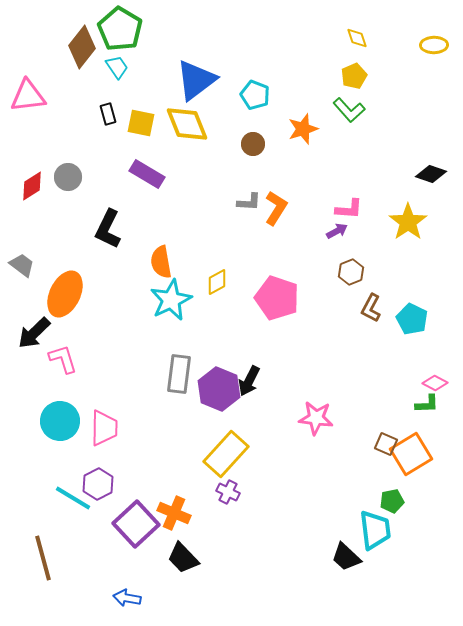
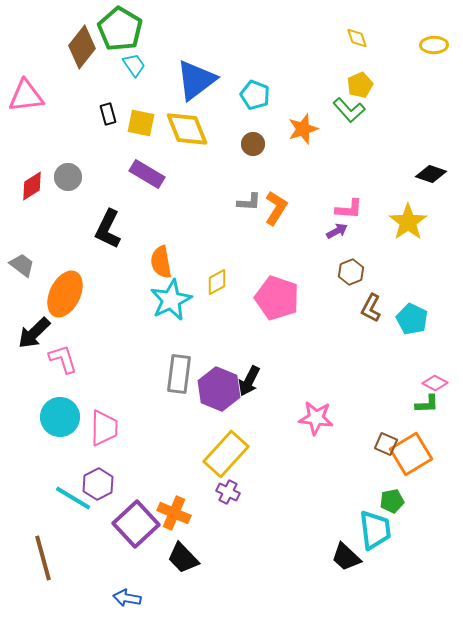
cyan trapezoid at (117, 67): moved 17 px right, 2 px up
yellow pentagon at (354, 76): moved 6 px right, 9 px down
pink triangle at (28, 96): moved 2 px left
yellow diamond at (187, 124): moved 5 px down
cyan circle at (60, 421): moved 4 px up
